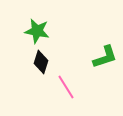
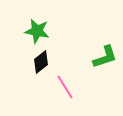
black diamond: rotated 35 degrees clockwise
pink line: moved 1 px left
